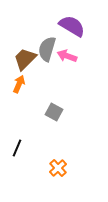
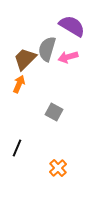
pink arrow: moved 1 px right, 1 px down; rotated 36 degrees counterclockwise
